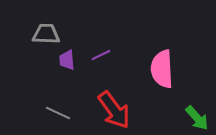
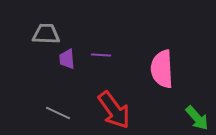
purple line: rotated 30 degrees clockwise
purple trapezoid: moved 1 px up
